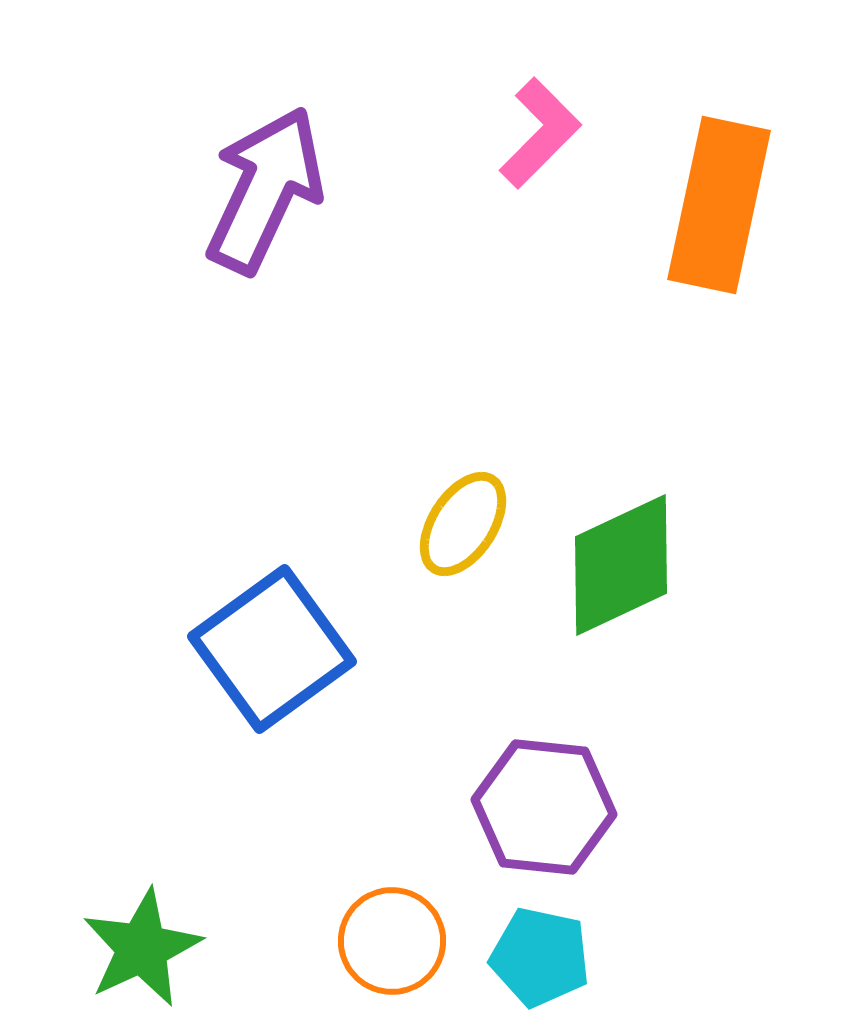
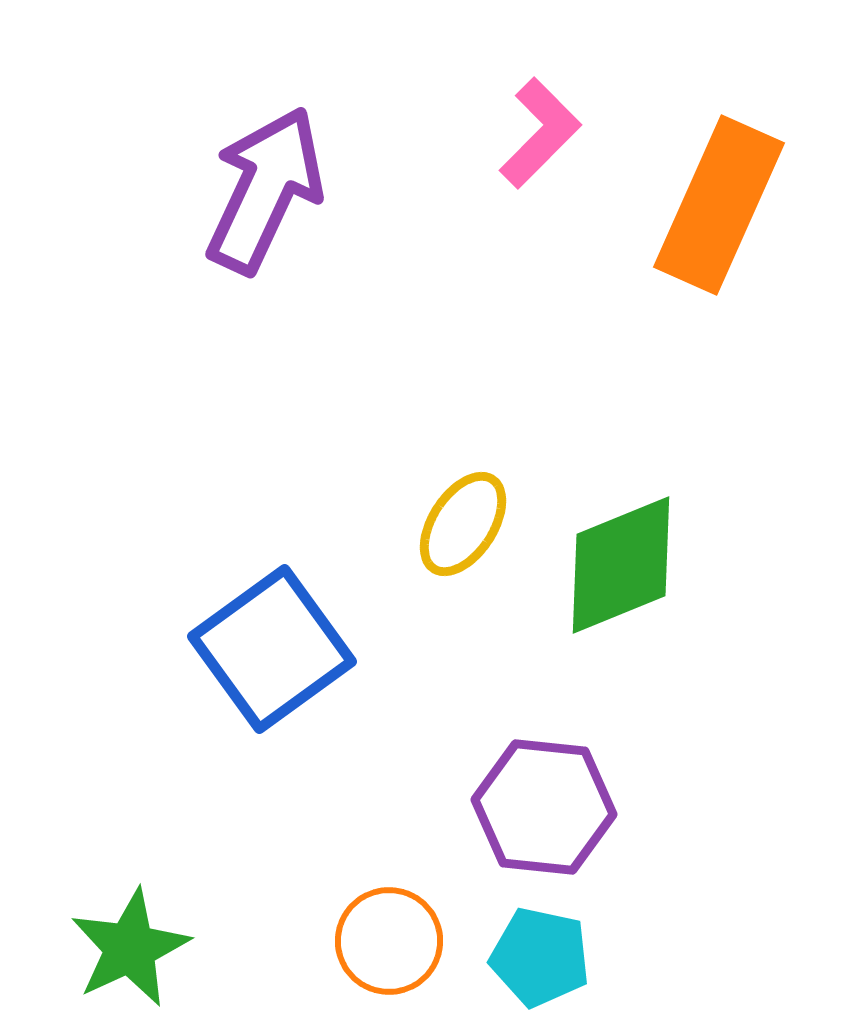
orange rectangle: rotated 12 degrees clockwise
green diamond: rotated 3 degrees clockwise
orange circle: moved 3 px left
green star: moved 12 px left
